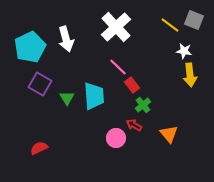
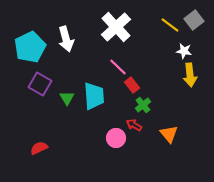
gray square: rotated 30 degrees clockwise
